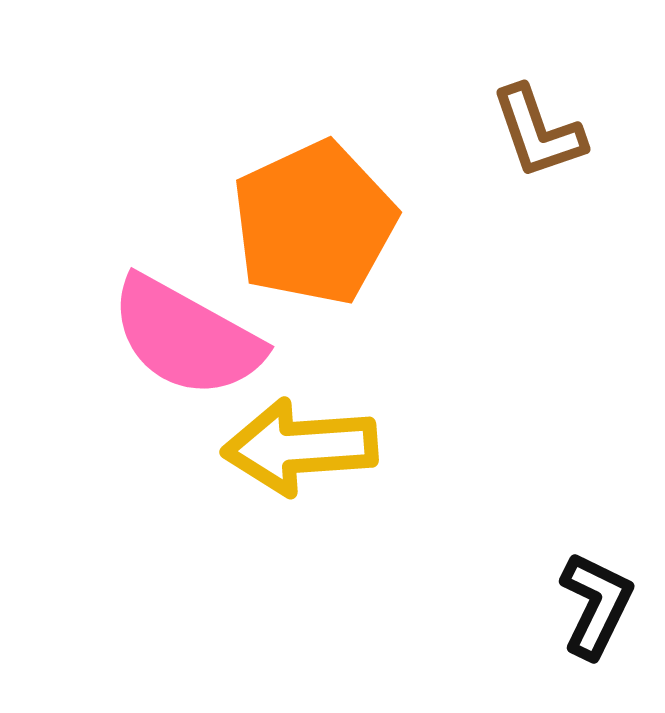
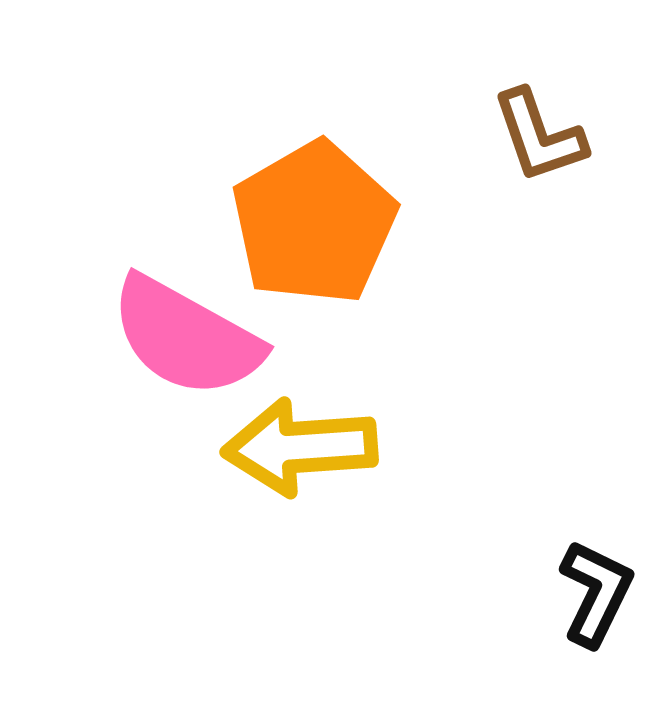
brown L-shape: moved 1 px right, 4 px down
orange pentagon: rotated 5 degrees counterclockwise
black L-shape: moved 12 px up
